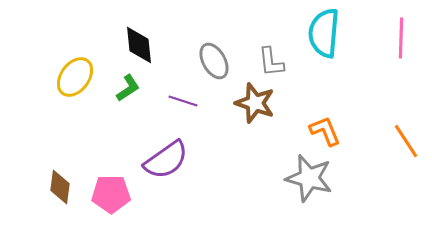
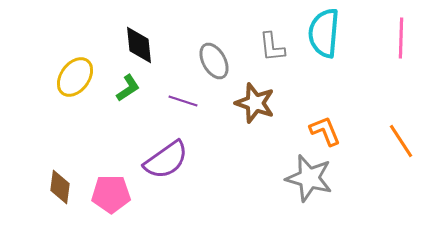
gray L-shape: moved 1 px right, 15 px up
orange line: moved 5 px left
